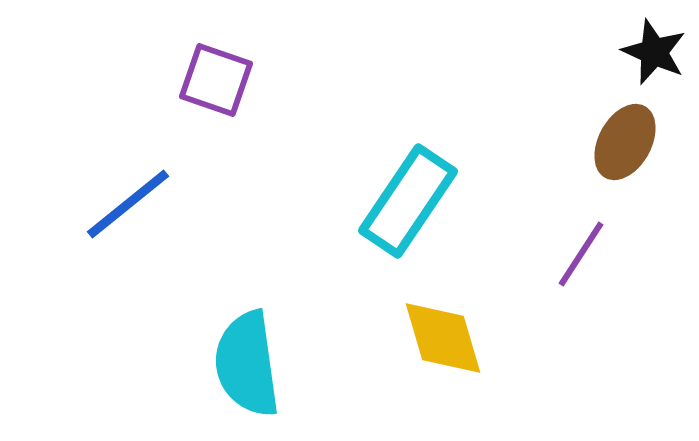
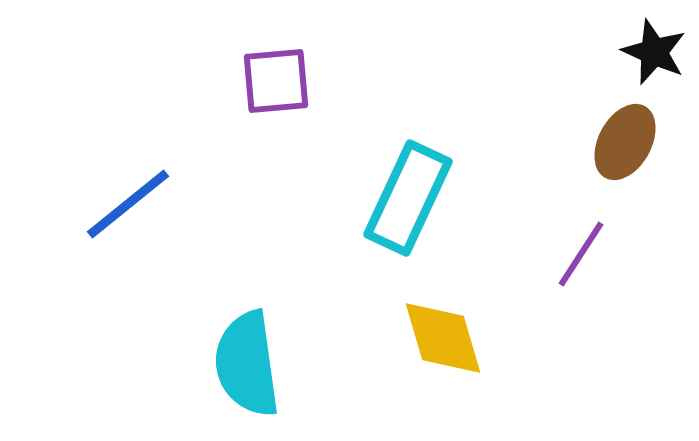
purple square: moved 60 px right, 1 px down; rotated 24 degrees counterclockwise
cyan rectangle: moved 3 px up; rotated 9 degrees counterclockwise
